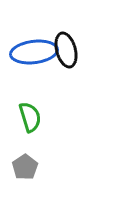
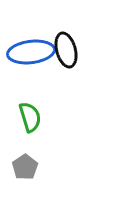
blue ellipse: moved 3 px left
